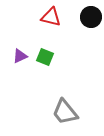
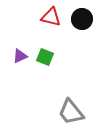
black circle: moved 9 px left, 2 px down
gray trapezoid: moved 6 px right
